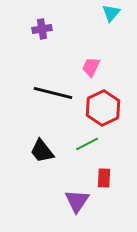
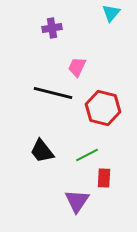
purple cross: moved 10 px right, 1 px up
pink trapezoid: moved 14 px left
red hexagon: rotated 20 degrees counterclockwise
green line: moved 11 px down
